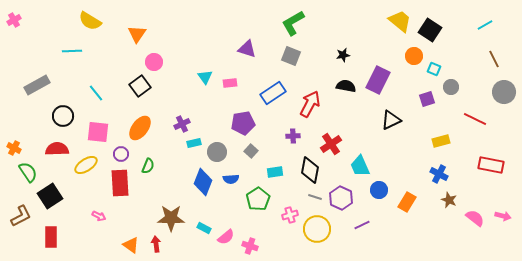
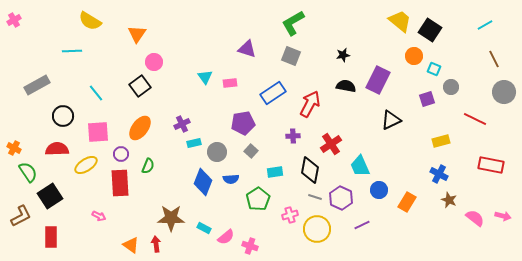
pink square at (98, 132): rotated 10 degrees counterclockwise
